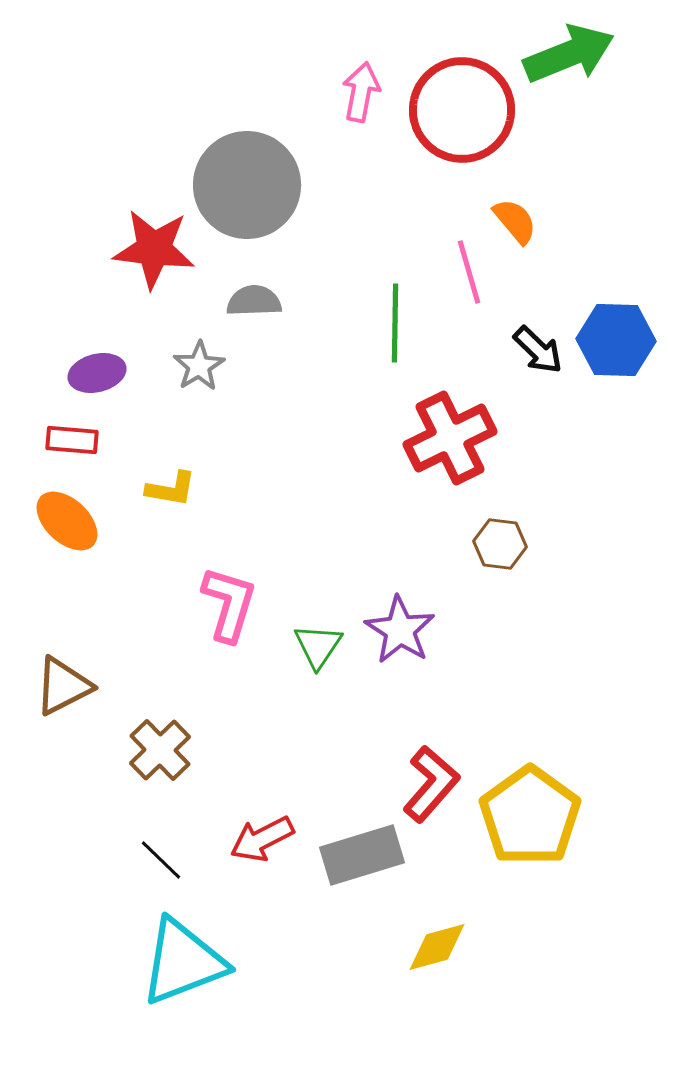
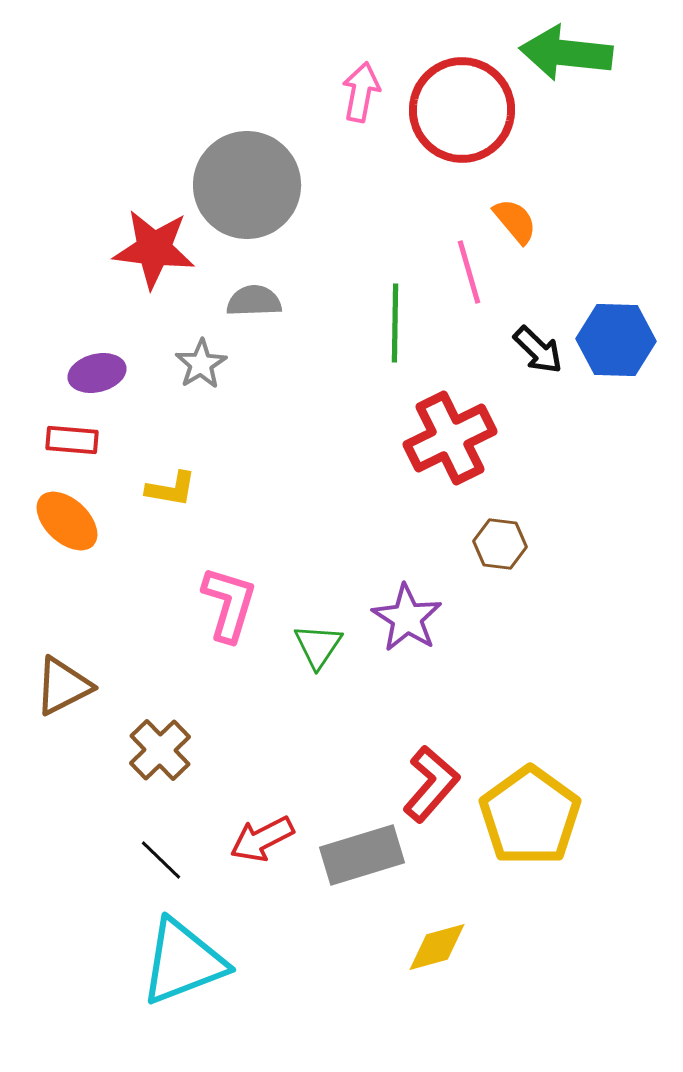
green arrow: moved 3 px left, 1 px up; rotated 152 degrees counterclockwise
gray star: moved 2 px right, 2 px up
purple star: moved 7 px right, 12 px up
